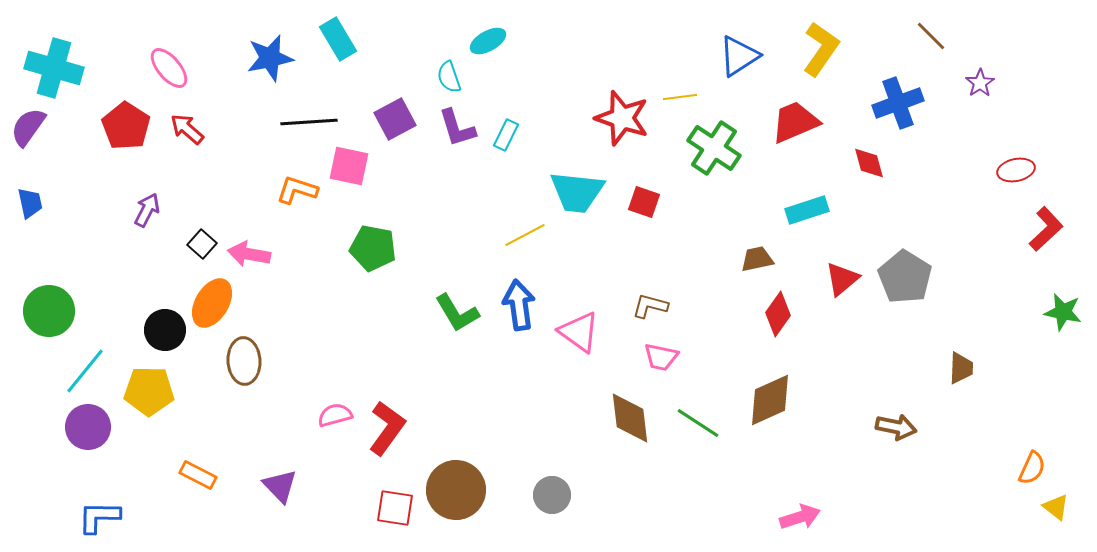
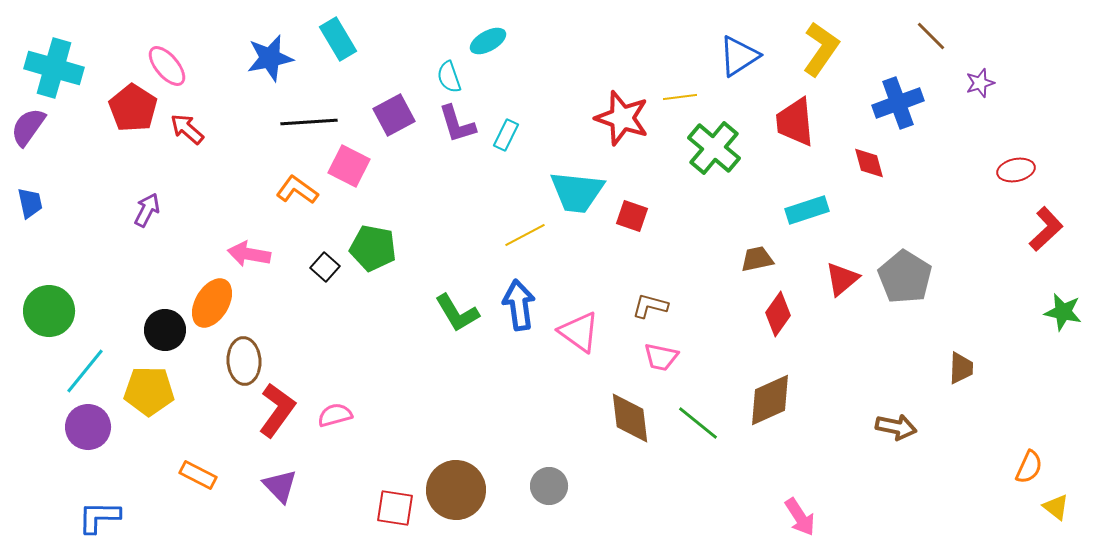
pink ellipse at (169, 68): moved 2 px left, 2 px up
purple star at (980, 83): rotated 16 degrees clockwise
purple square at (395, 119): moved 1 px left, 4 px up
red trapezoid at (795, 122): rotated 72 degrees counterclockwise
red pentagon at (126, 126): moved 7 px right, 18 px up
purple L-shape at (457, 128): moved 4 px up
green cross at (714, 148): rotated 6 degrees clockwise
pink square at (349, 166): rotated 15 degrees clockwise
orange L-shape at (297, 190): rotated 18 degrees clockwise
red square at (644, 202): moved 12 px left, 14 px down
black square at (202, 244): moved 123 px right, 23 px down
green line at (698, 423): rotated 6 degrees clockwise
red L-shape at (387, 428): moved 110 px left, 18 px up
orange semicircle at (1032, 468): moved 3 px left, 1 px up
gray circle at (552, 495): moved 3 px left, 9 px up
pink arrow at (800, 517): rotated 75 degrees clockwise
